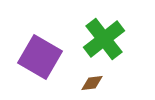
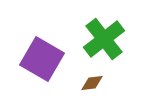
purple square: moved 2 px right, 2 px down
